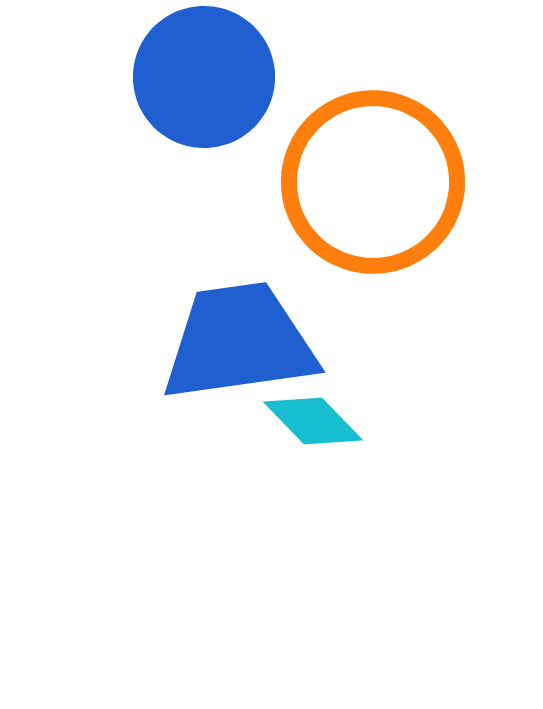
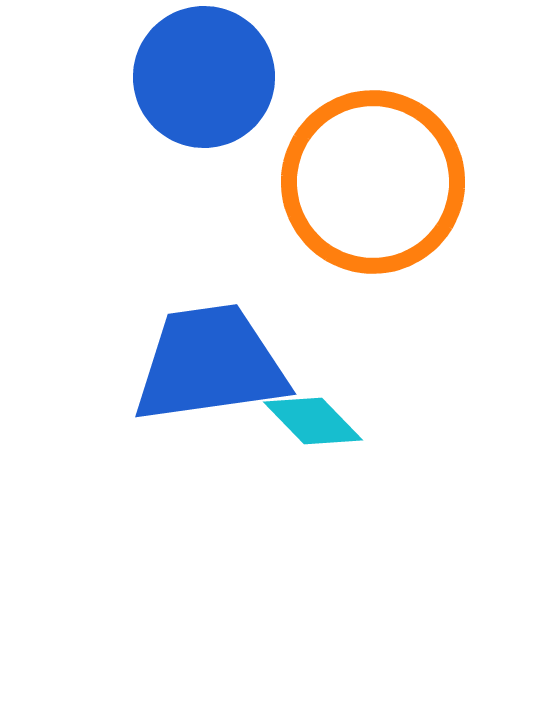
blue trapezoid: moved 29 px left, 22 px down
